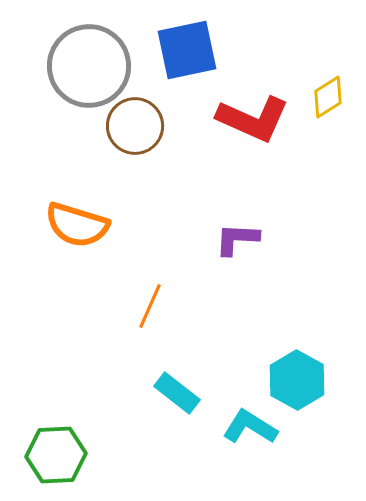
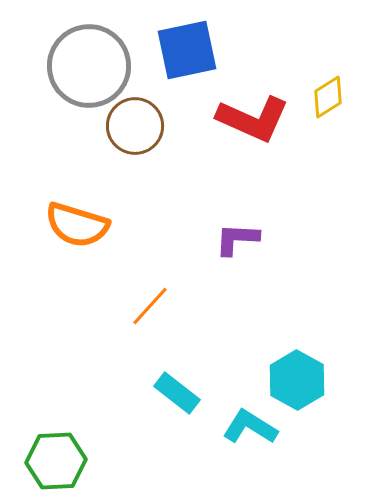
orange line: rotated 18 degrees clockwise
green hexagon: moved 6 px down
